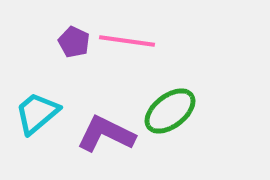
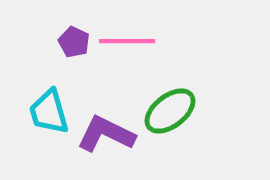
pink line: rotated 8 degrees counterclockwise
cyan trapezoid: moved 12 px right, 1 px up; rotated 66 degrees counterclockwise
